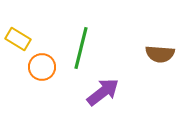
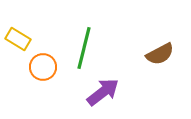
green line: moved 3 px right
brown semicircle: rotated 32 degrees counterclockwise
orange circle: moved 1 px right
